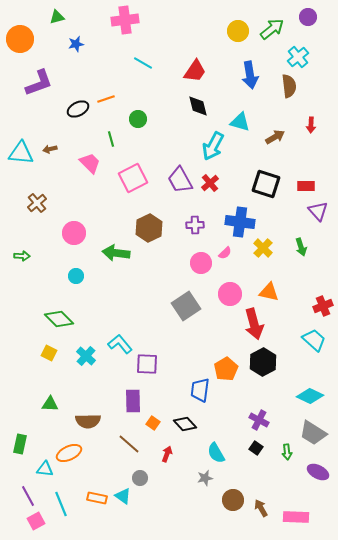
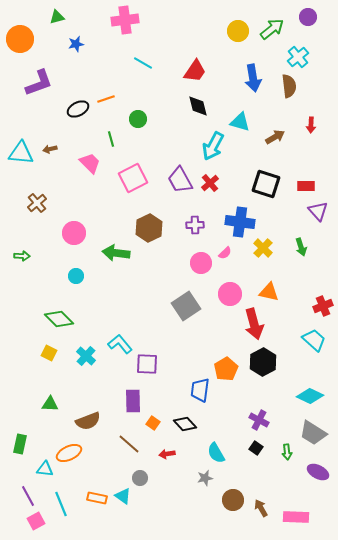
blue arrow at (250, 75): moved 3 px right, 3 px down
brown semicircle at (88, 421): rotated 20 degrees counterclockwise
red arrow at (167, 454): rotated 119 degrees counterclockwise
